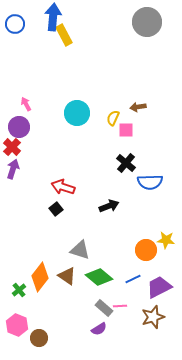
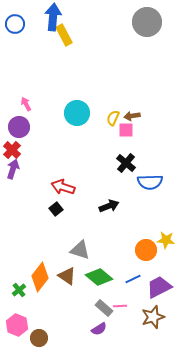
brown arrow: moved 6 px left, 9 px down
red cross: moved 3 px down
